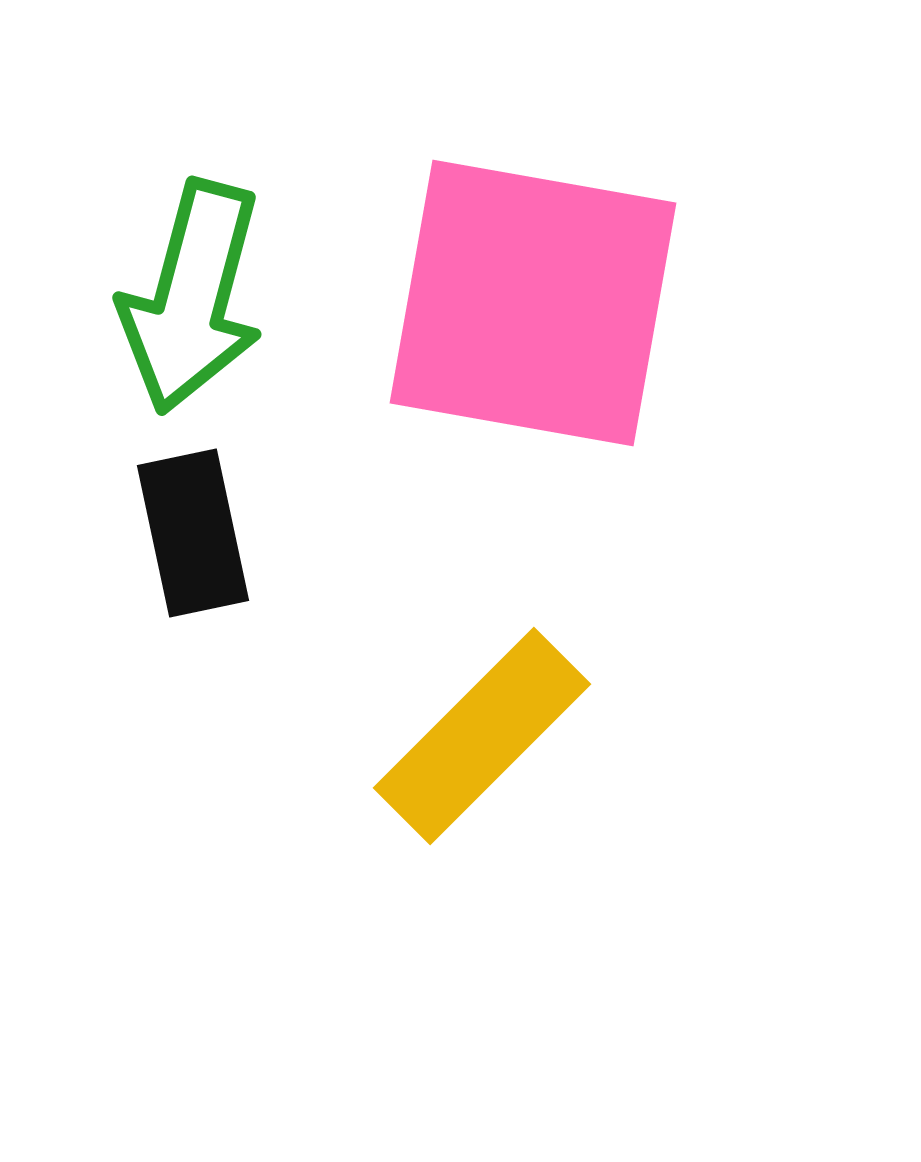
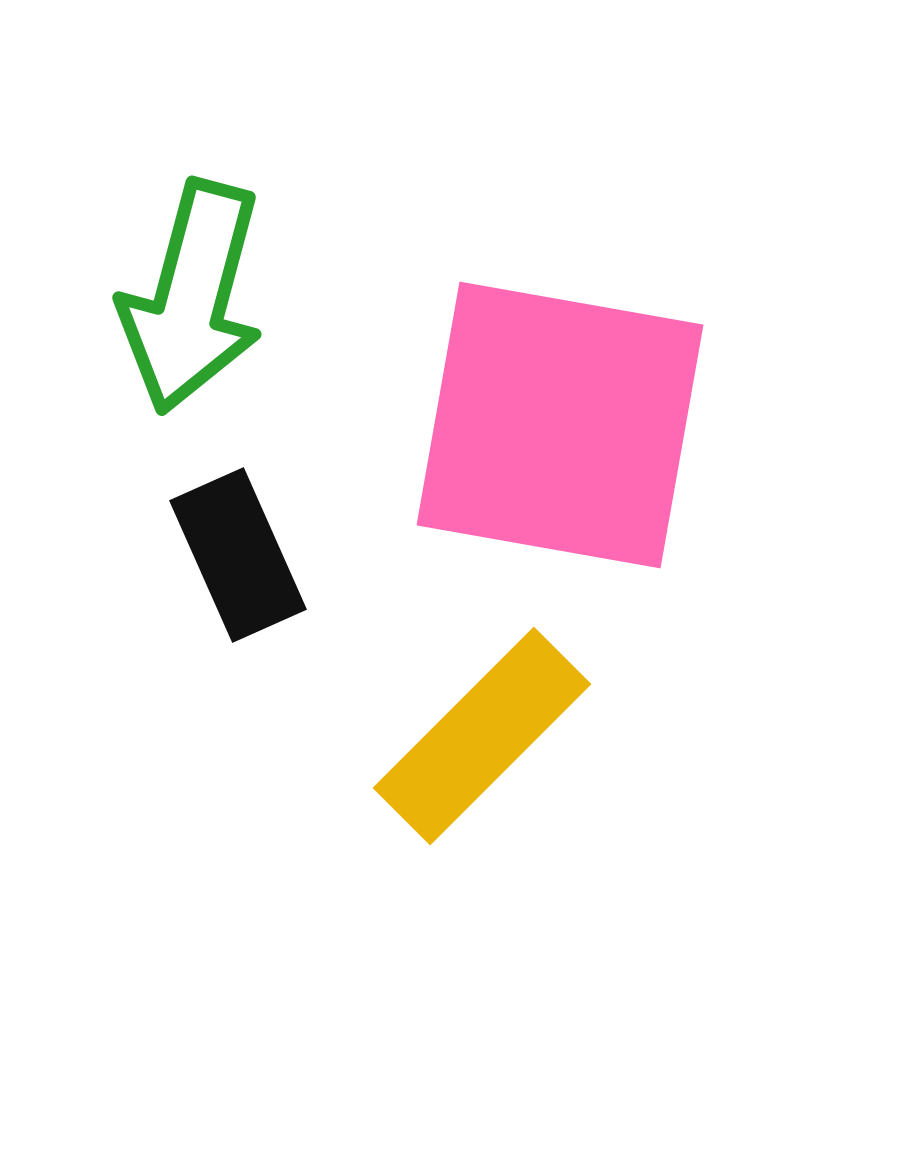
pink square: moved 27 px right, 122 px down
black rectangle: moved 45 px right, 22 px down; rotated 12 degrees counterclockwise
